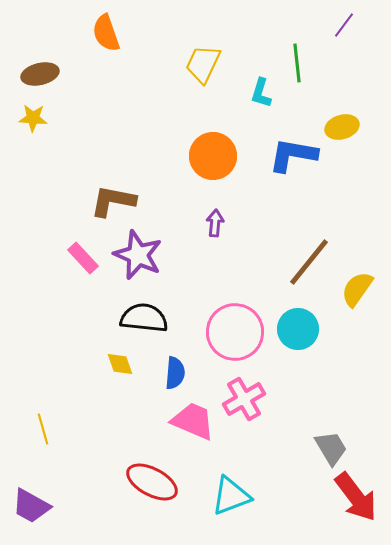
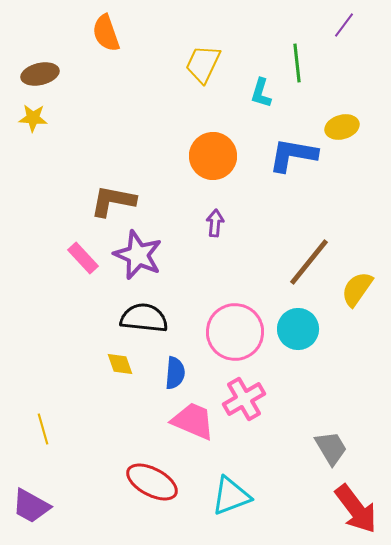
red arrow: moved 12 px down
